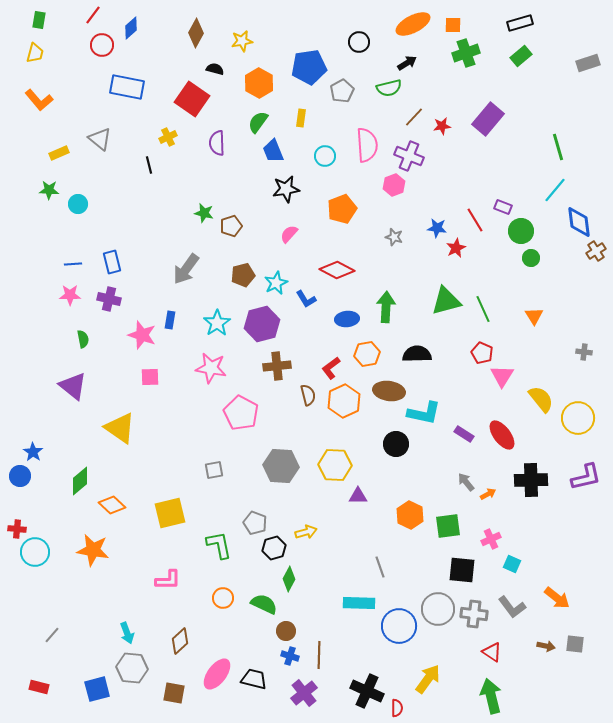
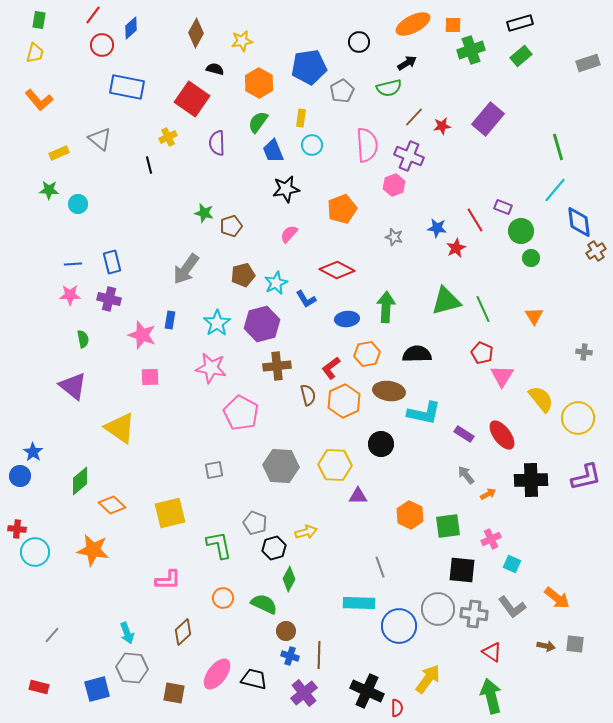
green cross at (466, 53): moved 5 px right, 3 px up
cyan circle at (325, 156): moved 13 px left, 11 px up
black circle at (396, 444): moved 15 px left
gray arrow at (466, 482): moved 7 px up
brown diamond at (180, 641): moved 3 px right, 9 px up
